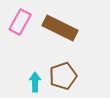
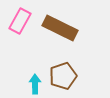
pink rectangle: moved 1 px up
cyan arrow: moved 2 px down
